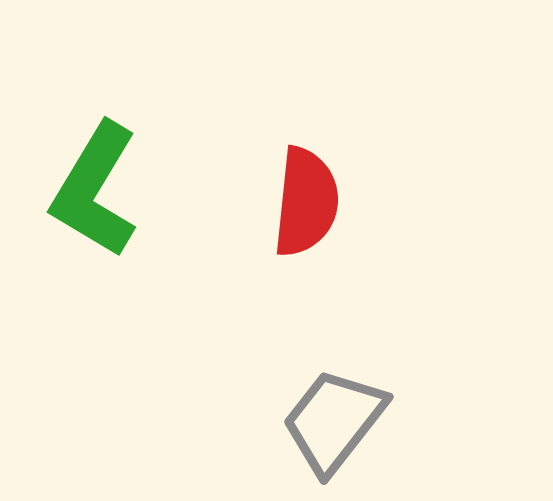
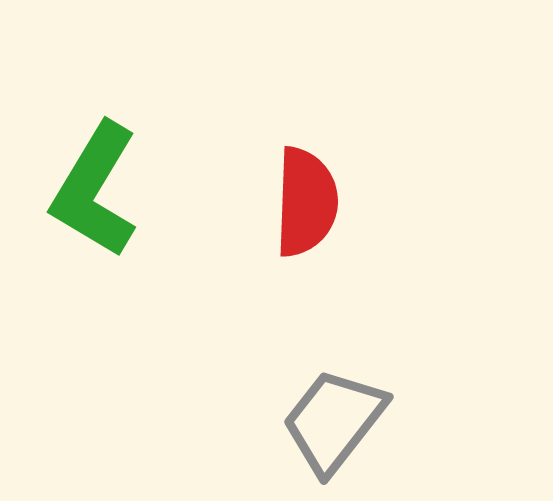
red semicircle: rotated 4 degrees counterclockwise
